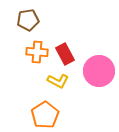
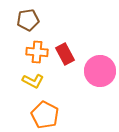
pink circle: moved 1 px right
yellow L-shape: moved 25 px left
orange pentagon: rotated 12 degrees counterclockwise
